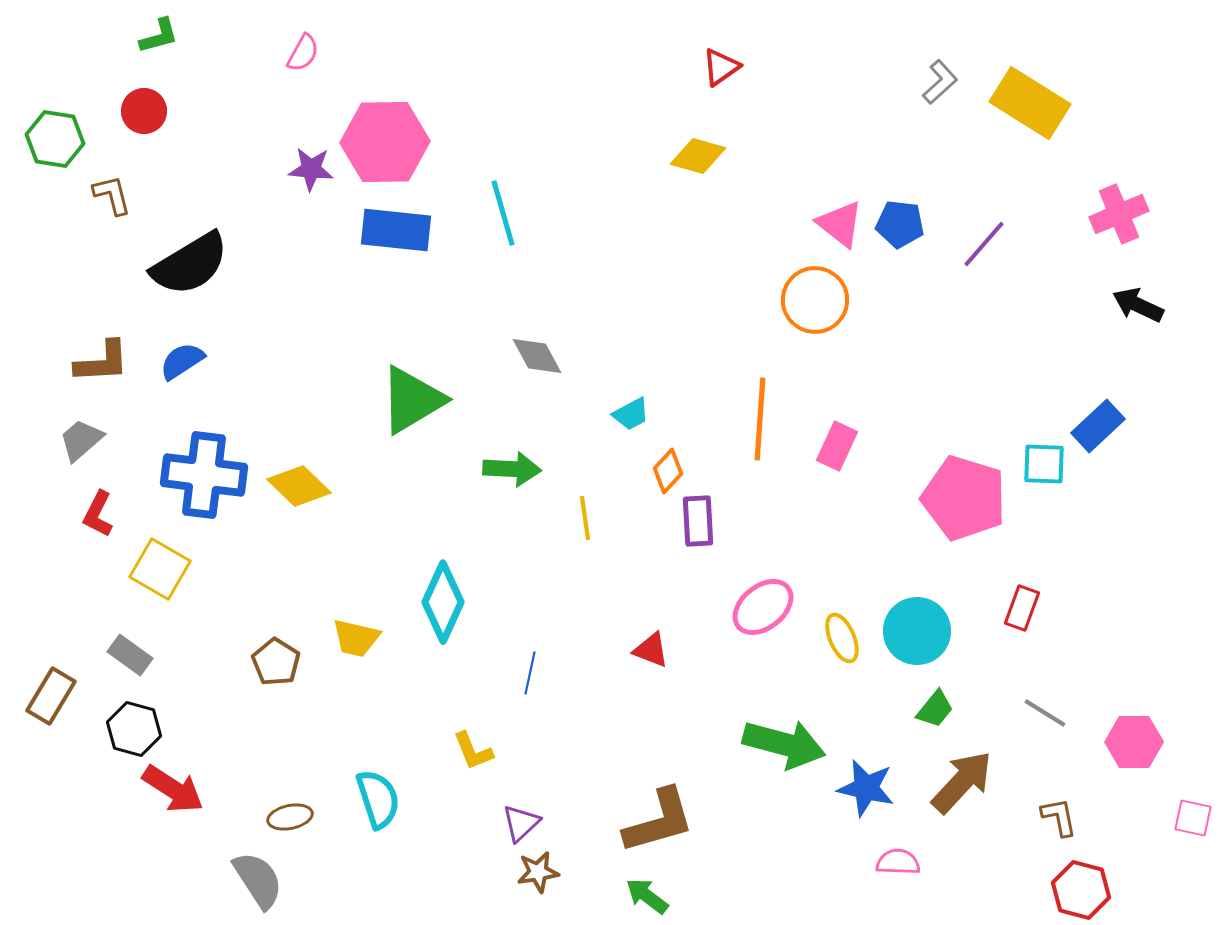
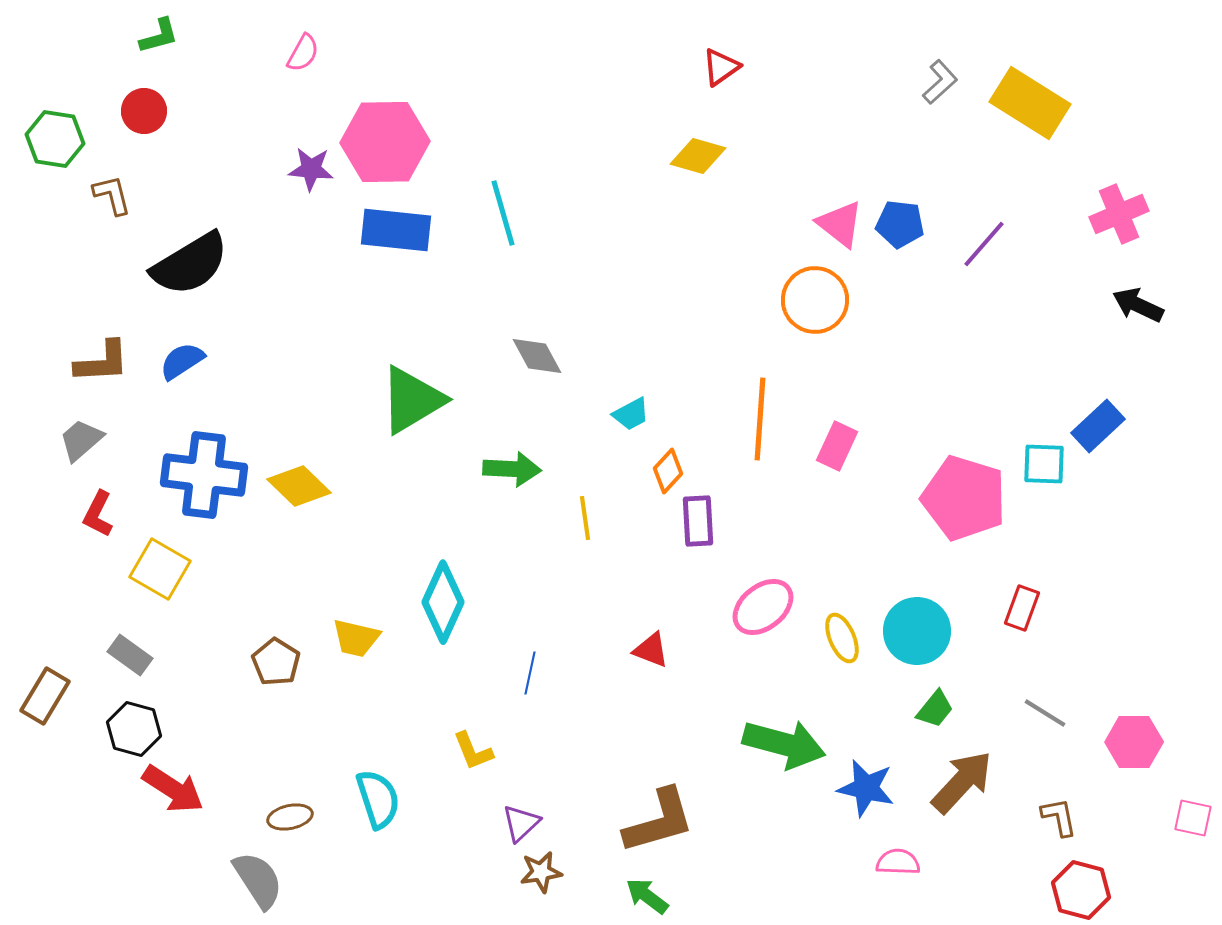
brown rectangle at (51, 696): moved 6 px left
brown star at (538, 872): moved 3 px right
